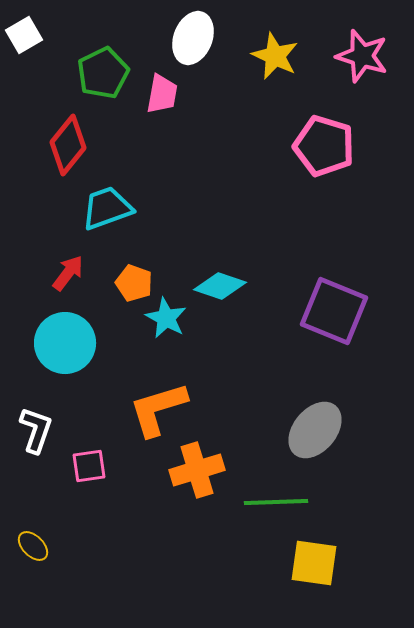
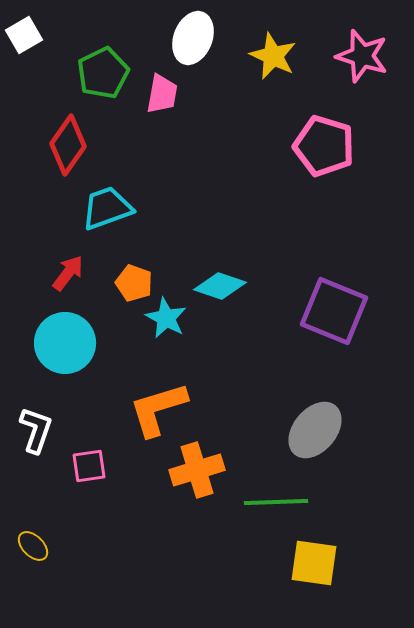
yellow star: moved 2 px left
red diamond: rotated 4 degrees counterclockwise
